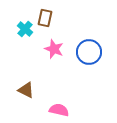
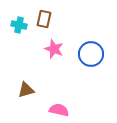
brown rectangle: moved 1 px left, 1 px down
cyan cross: moved 6 px left, 4 px up; rotated 28 degrees counterclockwise
blue circle: moved 2 px right, 2 px down
brown triangle: rotated 42 degrees counterclockwise
